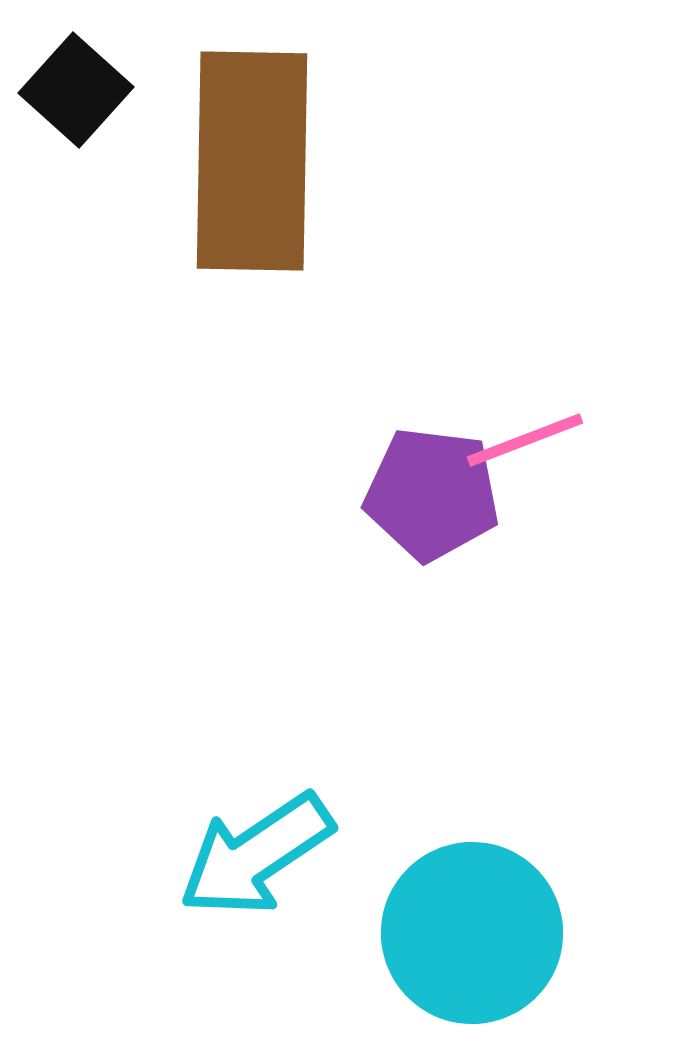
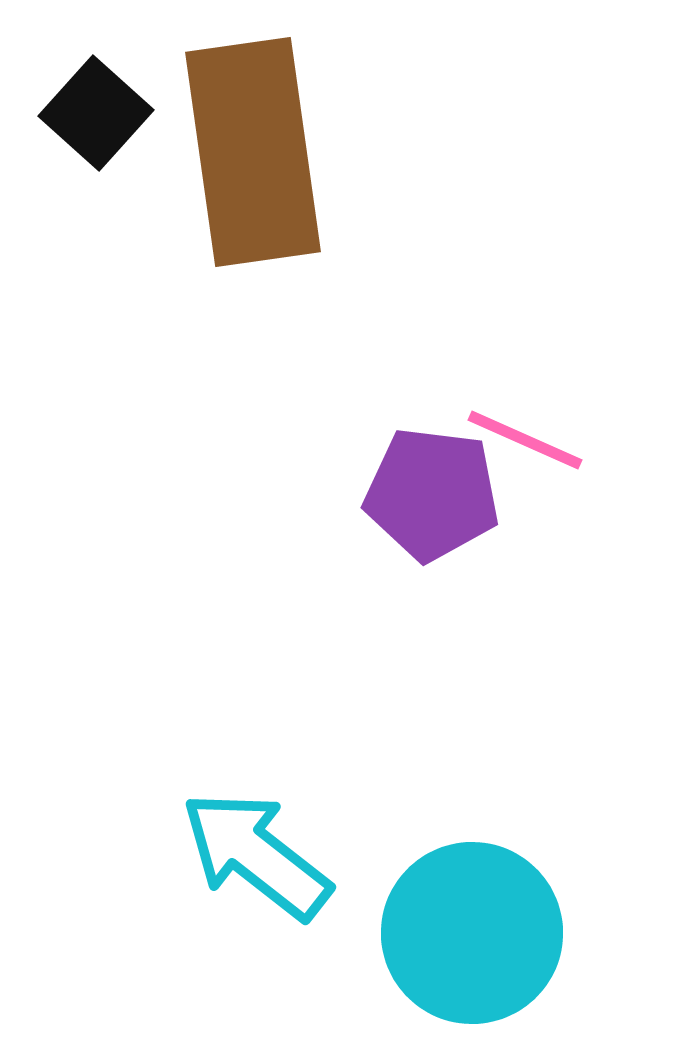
black square: moved 20 px right, 23 px down
brown rectangle: moved 1 px right, 9 px up; rotated 9 degrees counterclockwise
pink line: rotated 45 degrees clockwise
cyan arrow: rotated 72 degrees clockwise
